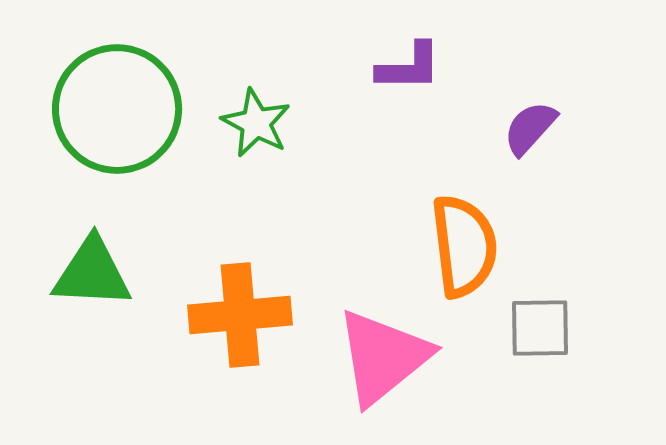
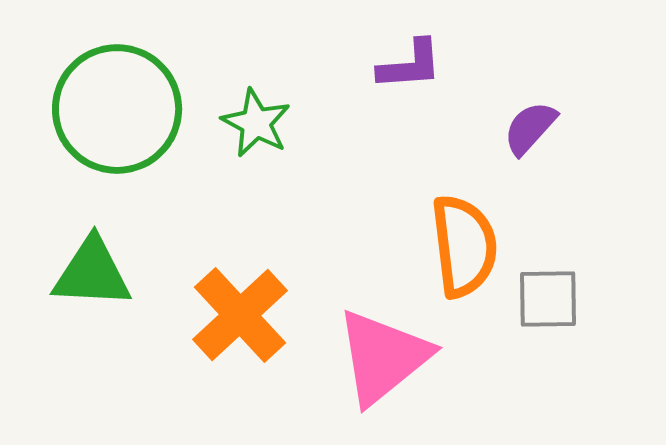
purple L-shape: moved 1 px right, 2 px up; rotated 4 degrees counterclockwise
orange cross: rotated 38 degrees counterclockwise
gray square: moved 8 px right, 29 px up
